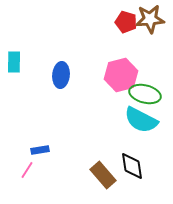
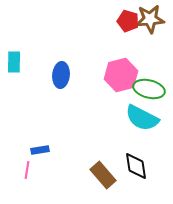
red pentagon: moved 2 px right, 1 px up
green ellipse: moved 4 px right, 5 px up
cyan semicircle: moved 1 px right, 2 px up
black diamond: moved 4 px right
pink line: rotated 24 degrees counterclockwise
